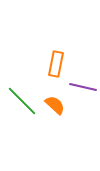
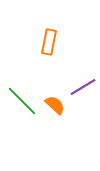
orange rectangle: moved 7 px left, 22 px up
purple line: rotated 44 degrees counterclockwise
